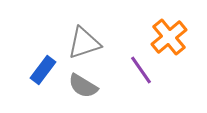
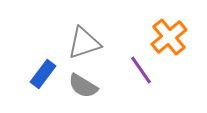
blue rectangle: moved 4 px down
